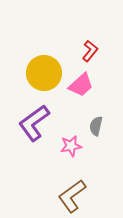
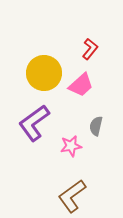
red L-shape: moved 2 px up
